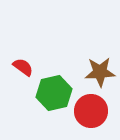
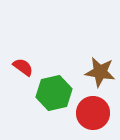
brown star: rotated 12 degrees clockwise
red circle: moved 2 px right, 2 px down
